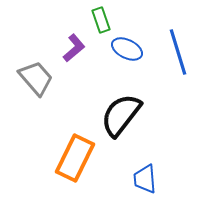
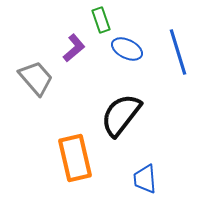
orange rectangle: rotated 39 degrees counterclockwise
